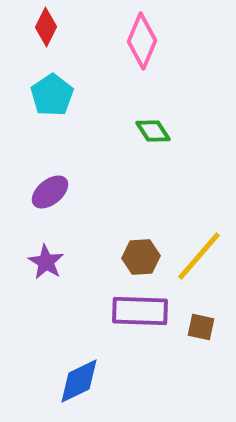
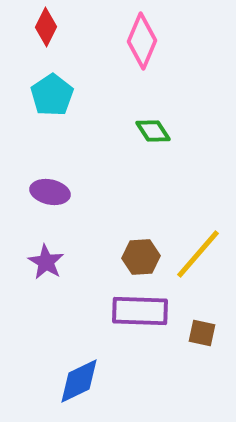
purple ellipse: rotated 51 degrees clockwise
yellow line: moved 1 px left, 2 px up
brown square: moved 1 px right, 6 px down
